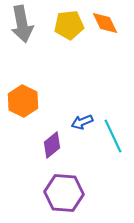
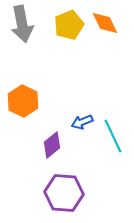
yellow pentagon: rotated 16 degrees counterclockwise
